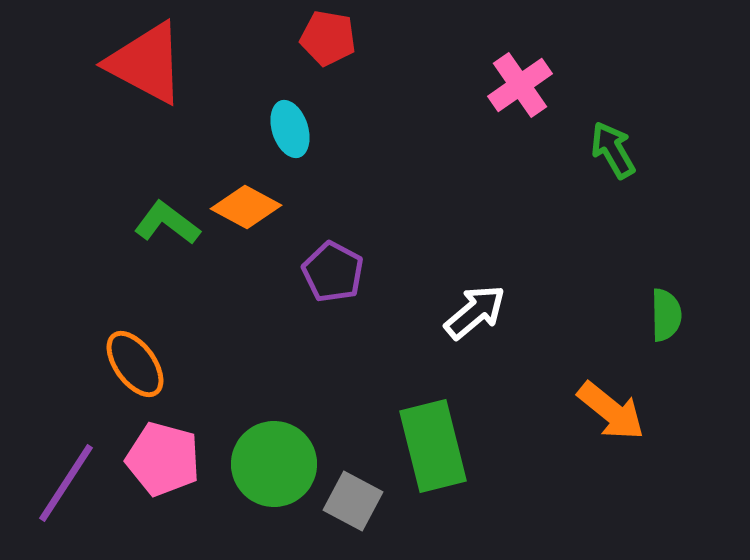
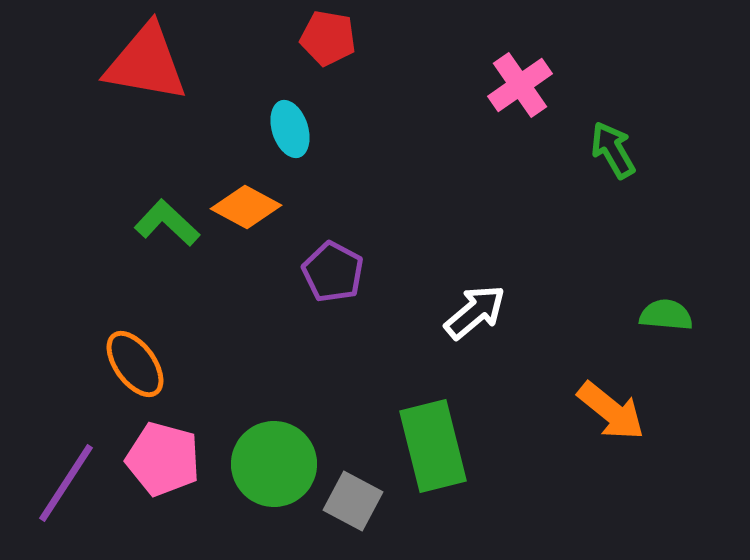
red triangle: rotated 18 degrees counterclockwise
green L-shape: rotated 6 degrees clockwise
green semicircle: rotated 84 degrees counterclockwise
